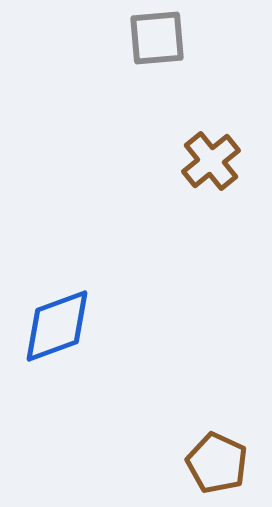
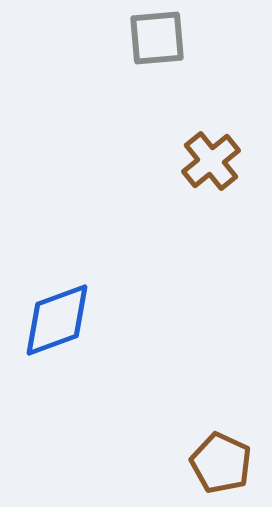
blue diamond: moved 6 px up
brown pentagon: moved 4 px right
